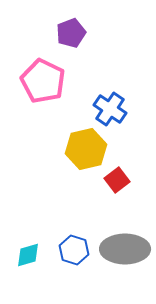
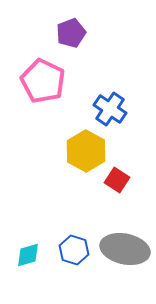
yellow hexagon: moved 2 px down; rotated 18 degrees counterclockwise
red square: rotated 20 degrees counterclockwise
gray ellipse: rotated 12 degrees clockwise
